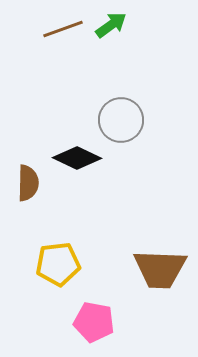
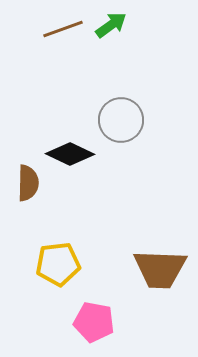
black diamond: moved 7 px left, 4 px up
